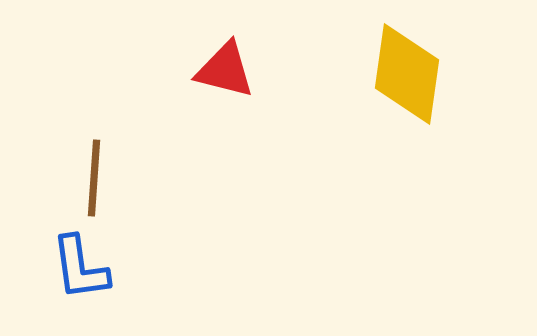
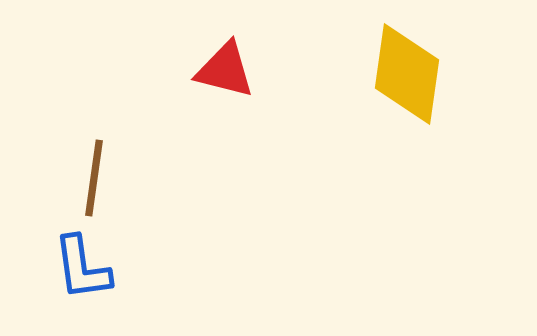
brown line: rotated 4 degrees clockwise
blue L-shape: moved 2 px right
